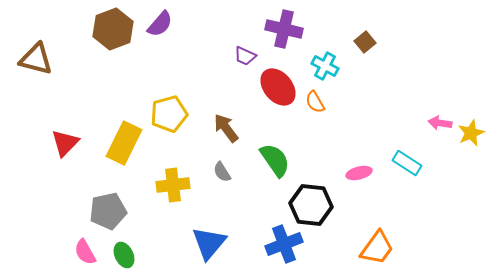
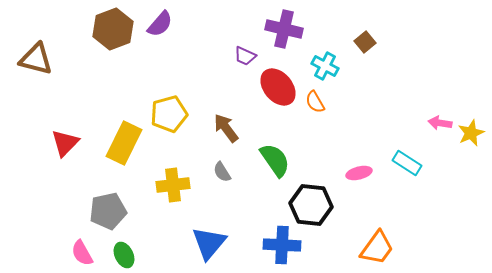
blue cross: moved 2 px left, 1 px down; rotated 24 degrees clockwise
pink semicircle: moved 3 px left, 1 px down
